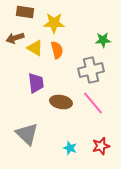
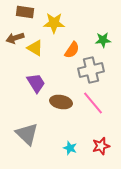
orange semicircle: moved 15 px right; rotated 48 degrees clockwise
purple trapezoid: rotated 25 degrees counterclockwise
